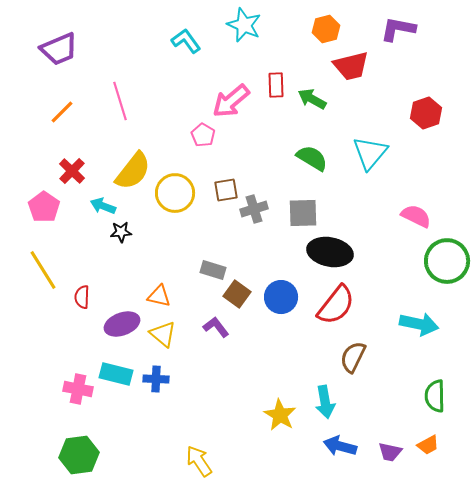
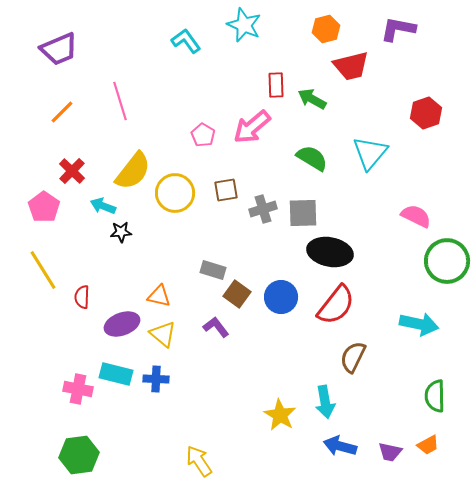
pink arrow at (231, 101): moved 21 px right, 26 px down
gray cross at (254, 209): moved 9 px right
